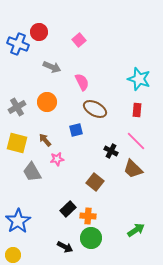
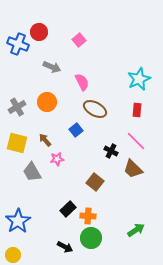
cyan star: rotated 30 degrees clockwise
blue square: rotated 24 degrees counterclockwise
